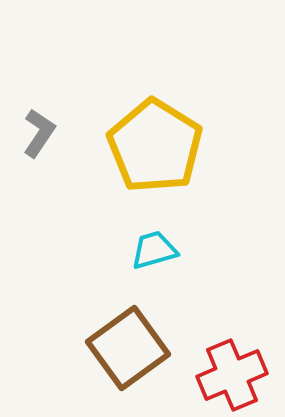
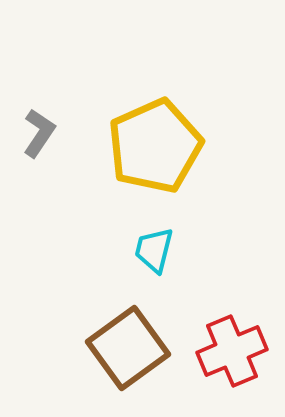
yellow pentagon: rotated 16 degrees clockwise
cyan trapezoid: rotated 60 degrees counterclockwise
red cross: moved 24 px up
